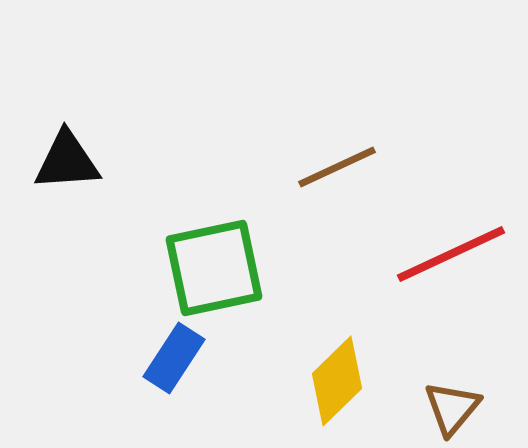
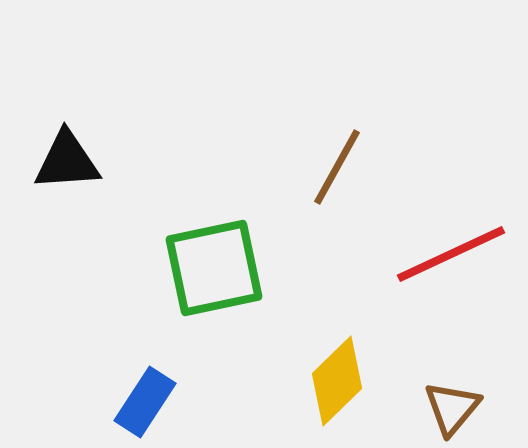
brown line: rotated 36 degrees counterclockwise
blue rectangle: moved 29 px left, 44 px down
